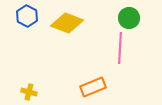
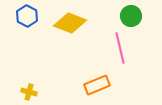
green circle: moved 2 px right, 2 px up
yellow diamond: moved 3 px right
pink line: rotated 16 degrees counterclockwise
orange rectangle: moved 4 px right, 2 px up
